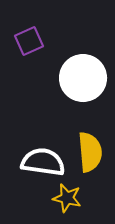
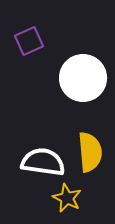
yellow star: rotated 12 degrees clockwise
